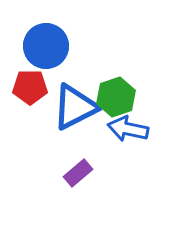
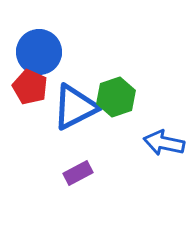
blue circle: moved 7 px left, 6 px down
red pentagon: rotated 24 degrees clockwise
blue arrow: moved 36 px right, 14 px down
purple rectangle: rotated 12 degrees clockwise
